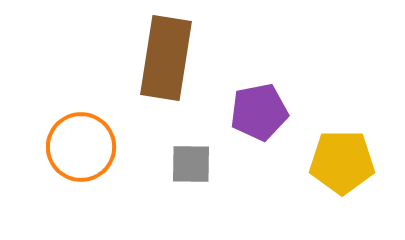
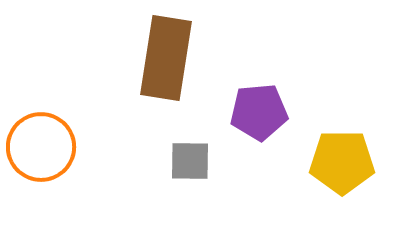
purple pentagon: rotated 6 degrees clockwise
orange circle: moved 40 px left
gray square: moved 1 px left, 3 px up
